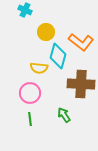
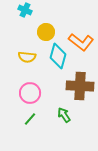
yellow semicircle: moved 12 px left, 11 px up
brown cross: moved 1 px left, 2 px down
green line: rotated 48 degrees clockwise
